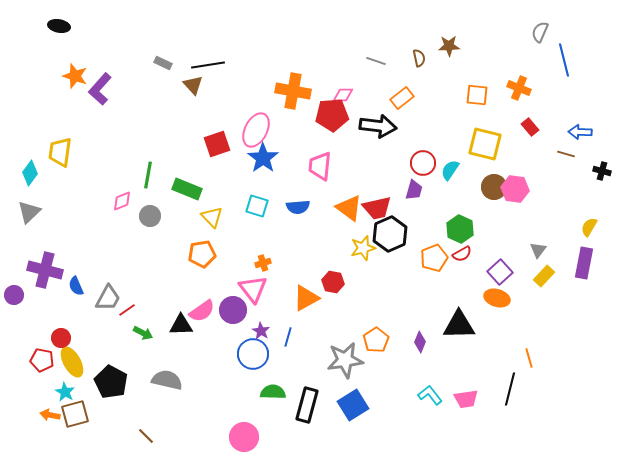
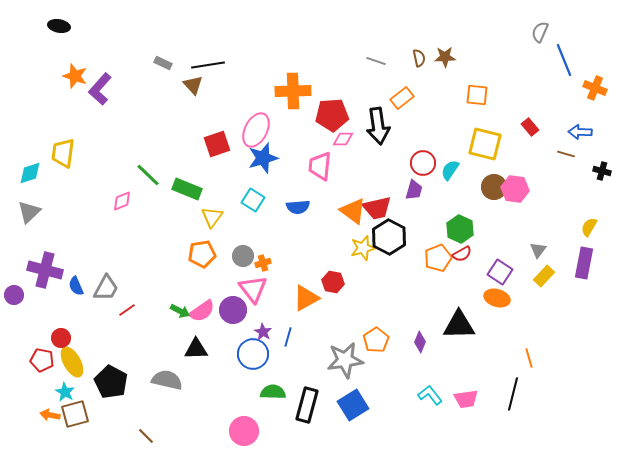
brown star at (449, 46): moved 4 px left, 11 px down
blue line at (564, 60): rotated 8 degrees counterclockwise
orange cross at (519, 88): moved 76 px right
orange cross at (293, 91): rotated 12 degrees counterclockwise
pink diamond at (343, 95): moved 44 px down
black arrow at (378, 126): rotated 75 degrees clockwise
yellow trapezoid at (60, 152): moved 3 px right, 1 px down
blue star at (263, 158): rotated 20 degrees clockwise
cyan diamond at (30, 173): rotated 35 degrees clockwise
green line at (148, 175): rotated 56 degrees counterclockwise
cyan square at (257, 206): moved 4 px left, 6 px up; rotated 15 degrees clockwise
orange triangle at (349, 208): moved 4 px right, 3 px down
gray circle at (150, 216): moved 93 px right, 40 px down
yellow triangle at (212, 217): rotated 20 degrees clockwise
black hexagon at (390, 234): moved 1 px left, 3 px down; rotated 8 degrees counterclockwise
orange pentagon at (434, 258): moved 4 px right
purple square at (500, 272): rotated 15 degrees counterclockwise
gray trapezoid at (108, 298): moved 2 px left, 10 px up
black triangle at (181, 325): moved 15 px right, 24 px down
purple star at (261, 331): moved 2 px right, 1 px down
green arrow at (143, 333): moved 37 px right, 22 px up
black line at (510, 389): moved 3 px right, 5 px down
pink circle at (244, 437): moved 6 px up
